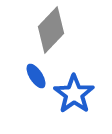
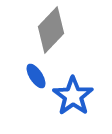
blue star: moved 1 px left, 2 px down
